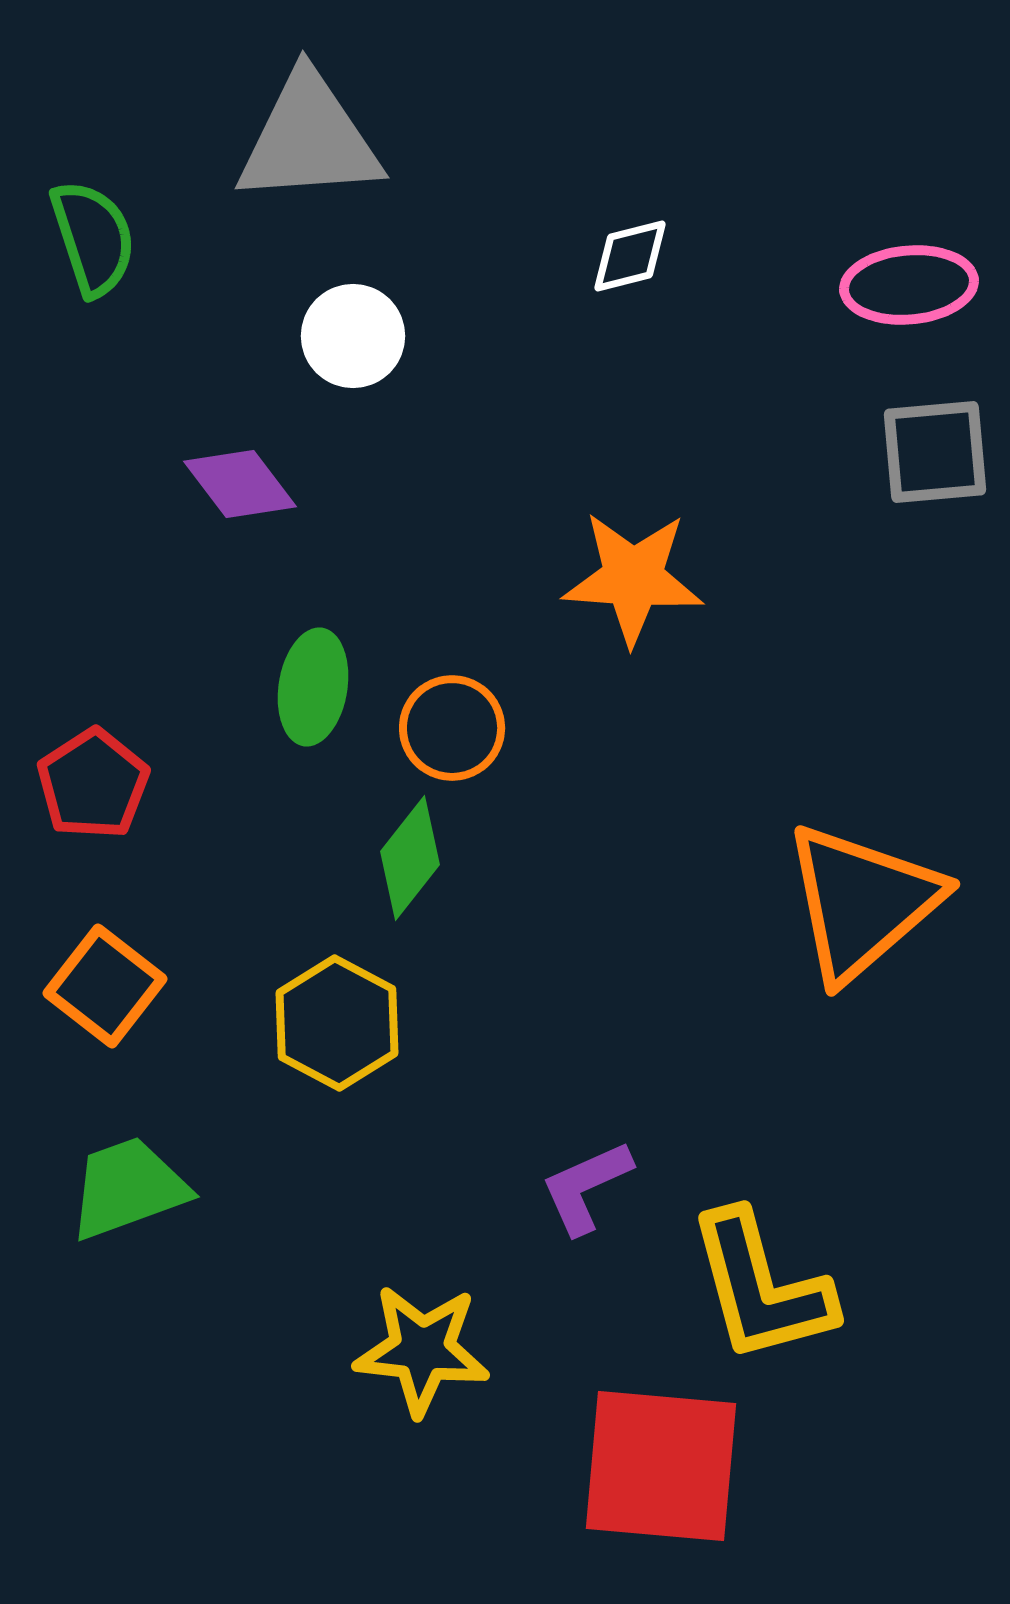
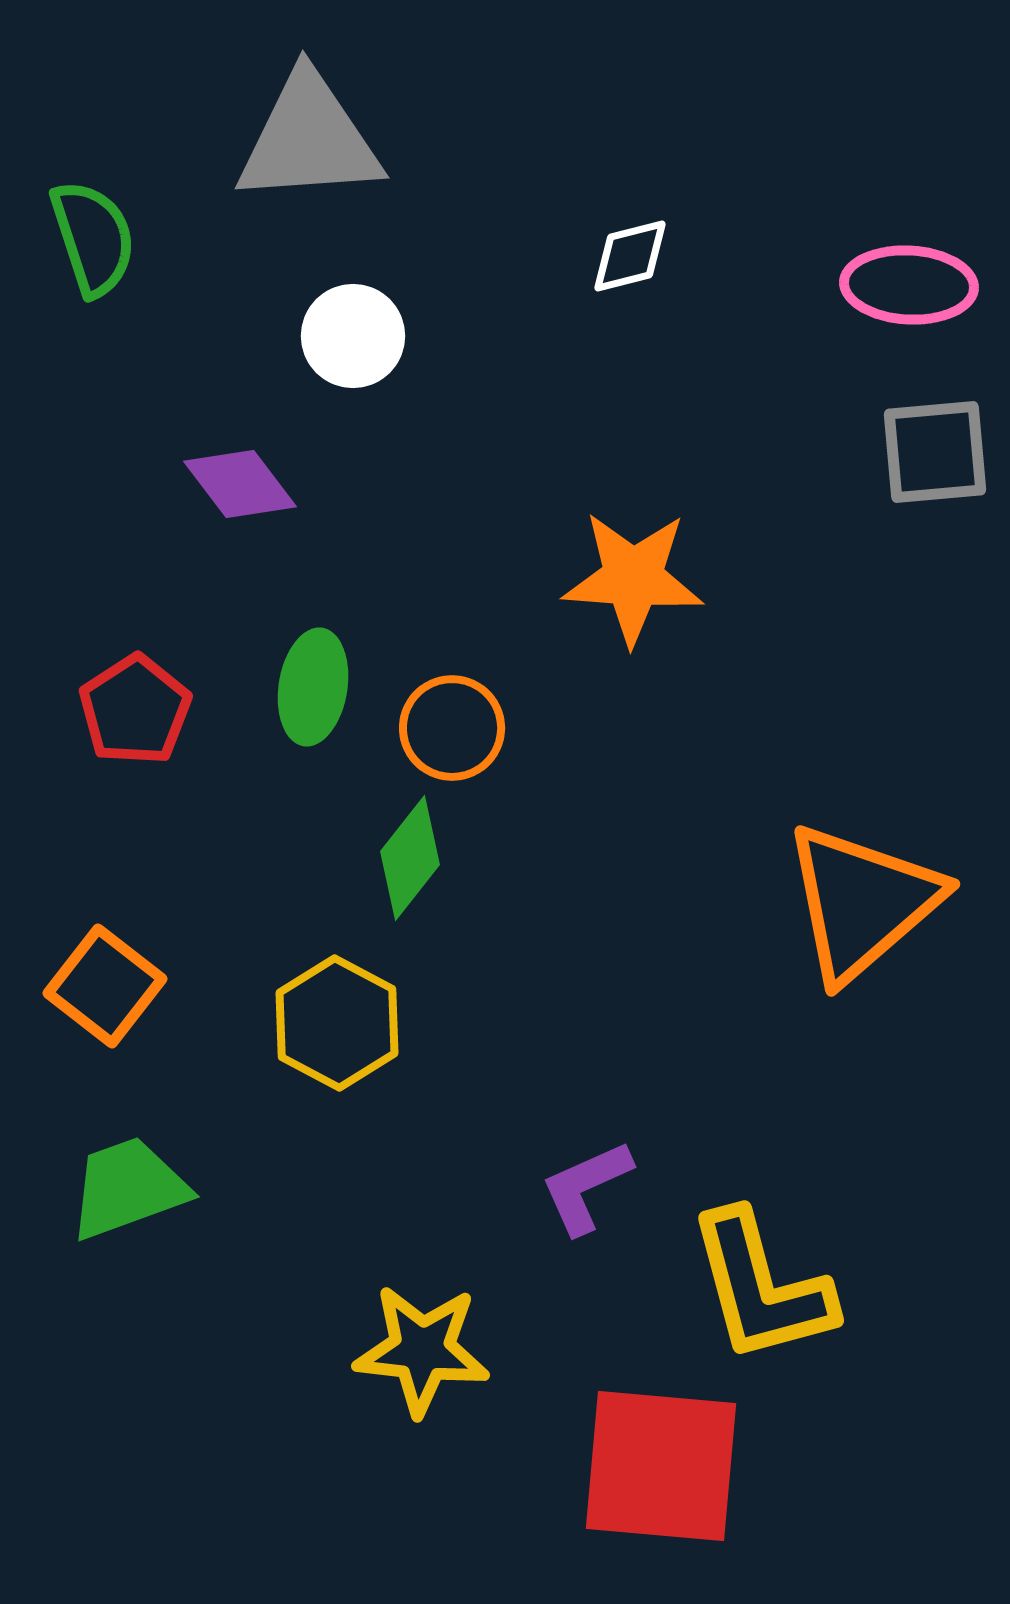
pink ellipse: rotated 8 degrees clockwise
red pentagon: moved 42 px right, 74 px up
